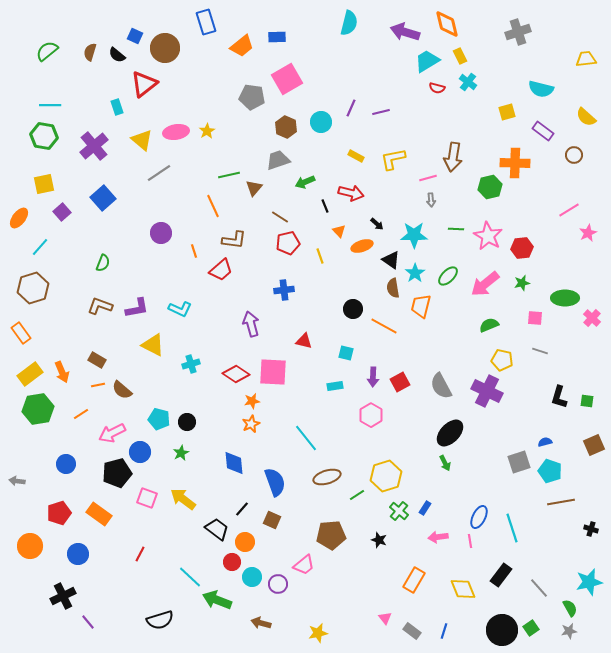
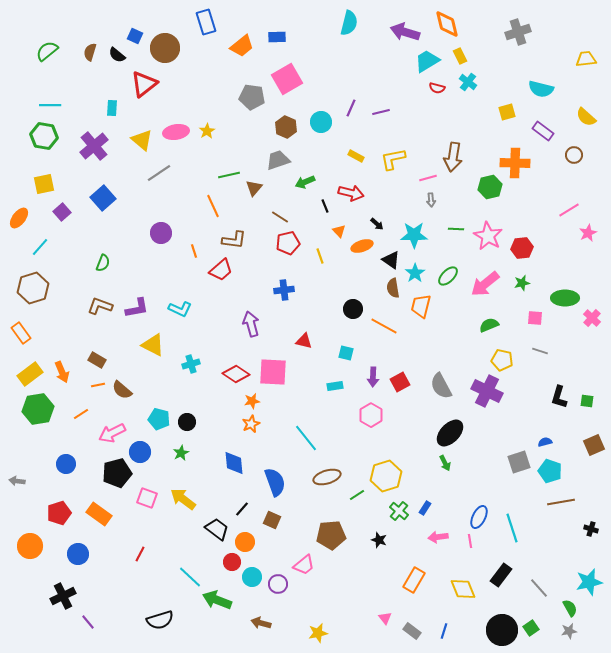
cyan rectangle at (117, 107): moved 5 px left, 1 px down; rotated 21 degrees clockwise
